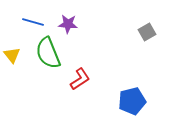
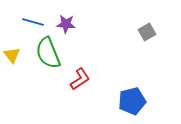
purple star: moved 2 px left
